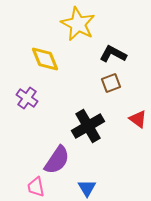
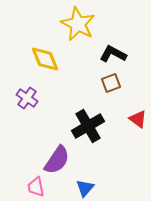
blue triangle: moved 2 px left; rotated 12 degrees clockwise
